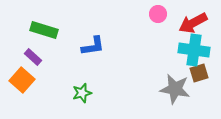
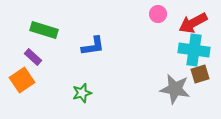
brown square: moved 1 px right, 1 px down
orange square: rotated 15 degrees clockwise
